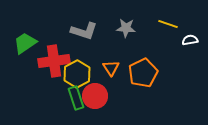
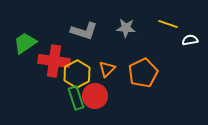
red cross: rotated 16 degrees clockwise
orange triangle: moved 4 px left, 1 px down; rotated 18 degrees clockwise
